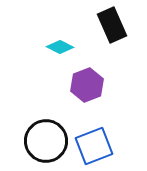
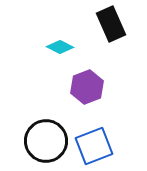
black rectangle: moved 1 px left, 1 px up
purple hexagon: moved 2 px down
